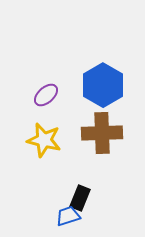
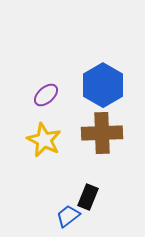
yellow star: rotated 12 degrees clockwise
black rectangle: moved 8 px right, 1 px up
blue trapezoid: rotated 20 degrees counterclockwise
